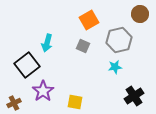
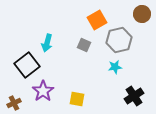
brown circle: moved 2 px right
orange square: moved 8 px right
gray square: moved 1 px right, 1 px up
yellow square: moved 2 px right, 3 px up
